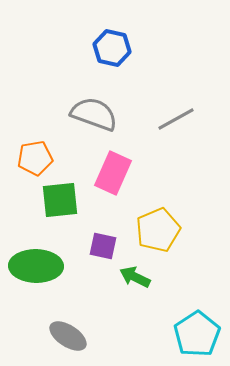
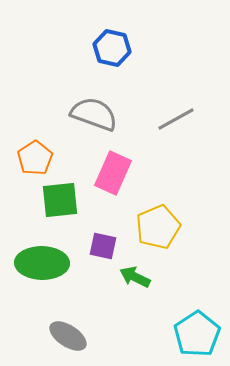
orange pentagon: rotated 24 degrees counterclockwise
yellow pentagon: moved 3 px up
green ellipse: moved 6 px right, 3 px up
